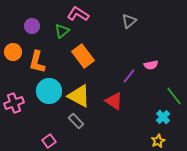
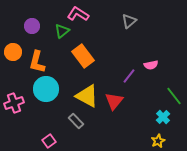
cyan circle: moved 3 px left, 2 px up
yellow triangle: moved 8 px right
red triangle: rotated 36 degrees clockwise
